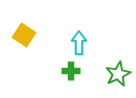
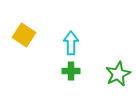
cyan arrow: moved 8 px left
